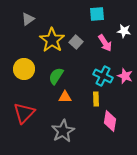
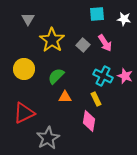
gray triangle: rotated 24 degrees counterclockwise
white star: moved 12 px up
gray square: moved 7 px right, 3 px down
green semicircle: rotated 12 degrees clockwise
yellow rectangle: rotated 24 degrees counterclockwise
red triangle: rotated 20 degrees clockwise
pink diamond: moved 21 px left
gray star: moved 15 px left, 7 px down
